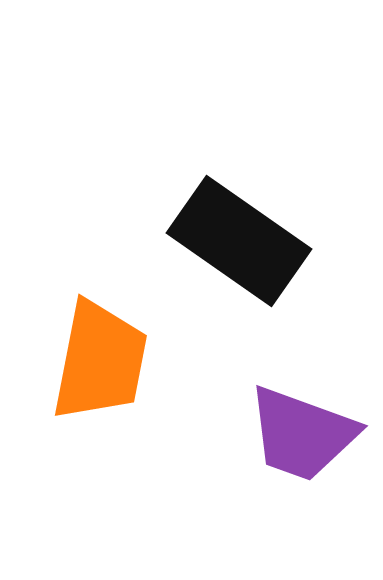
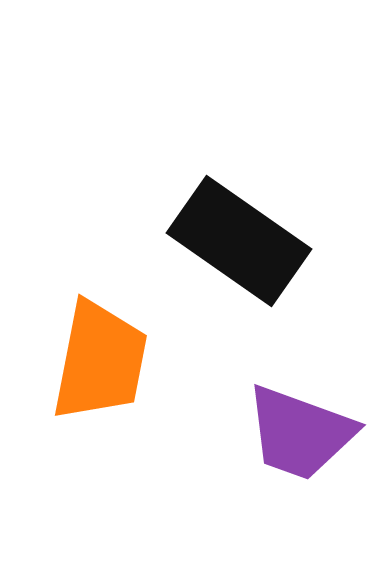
purple trapezoid: moved 2 px left, 1 px up
